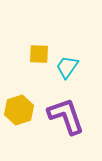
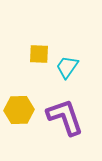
yellow hexagon: rotated 16 degrees clockwise
purple L-shape: moved 1 px left, 1 px down
